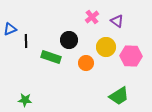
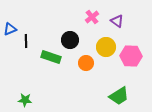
black circle: moved 1 px right
